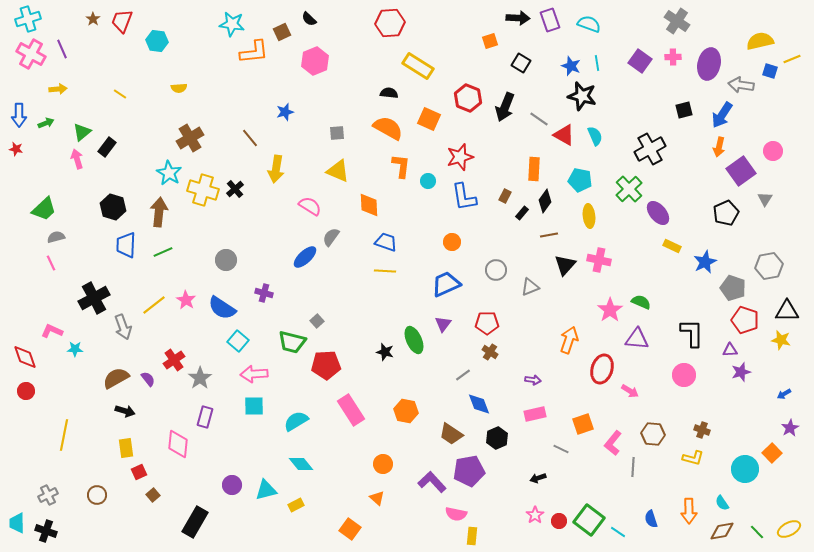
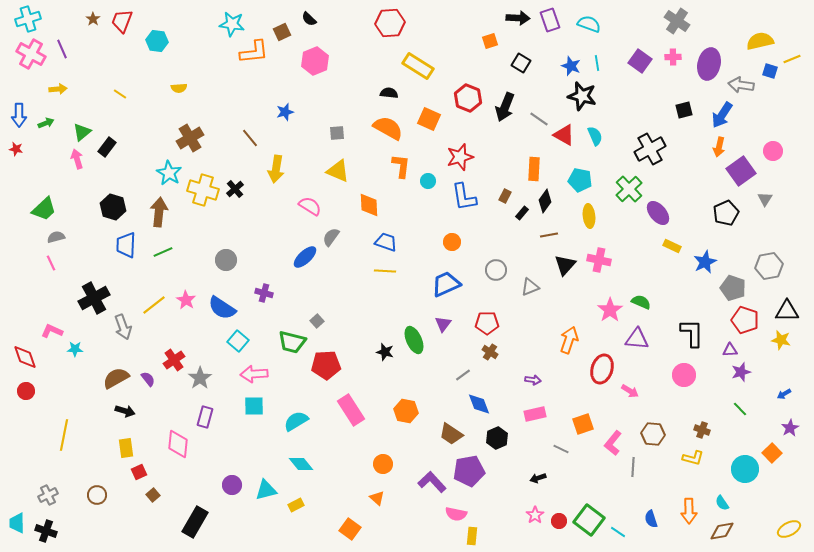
green line at (757, 532): moved 17 px left, 123 px up
